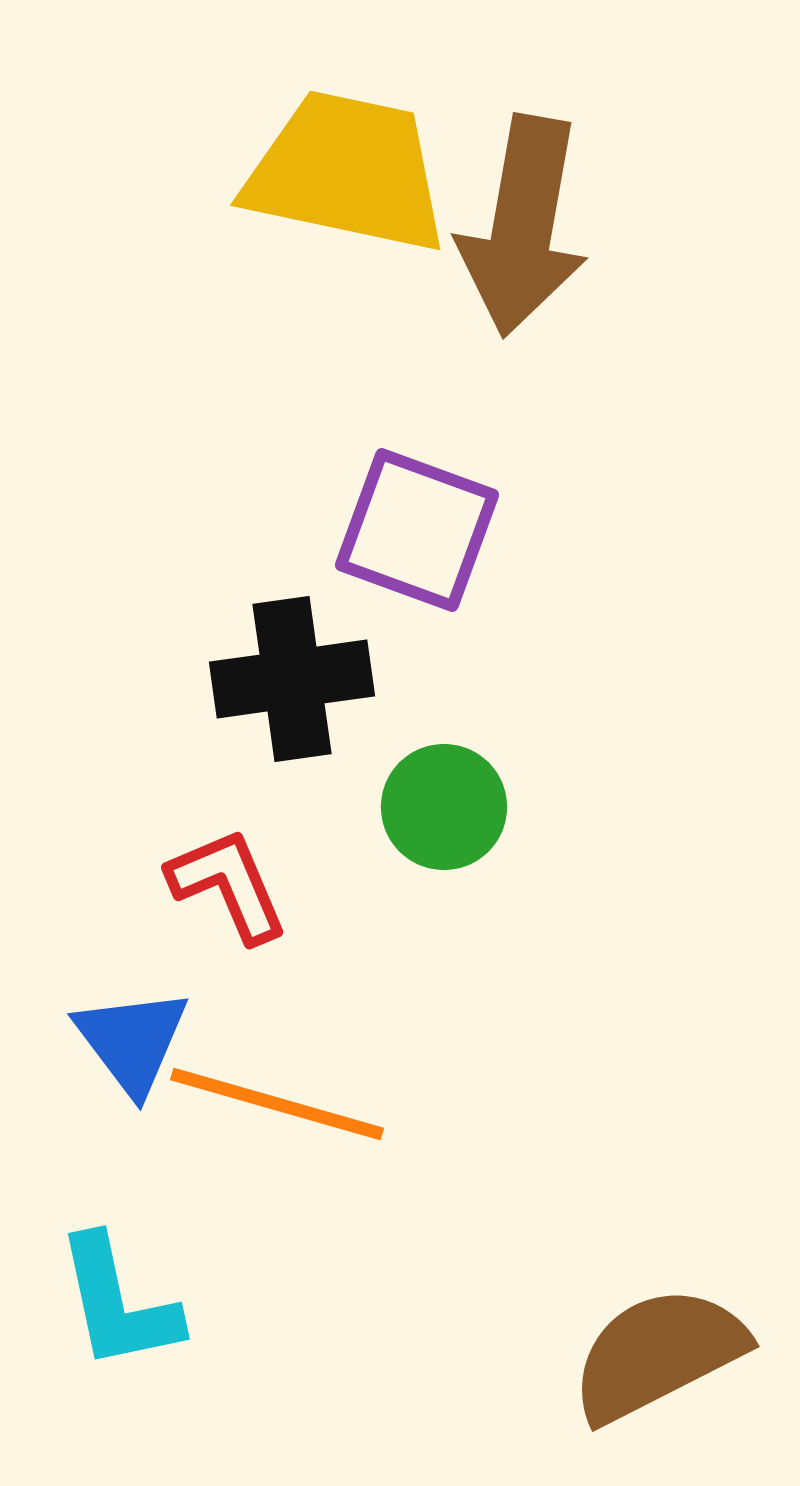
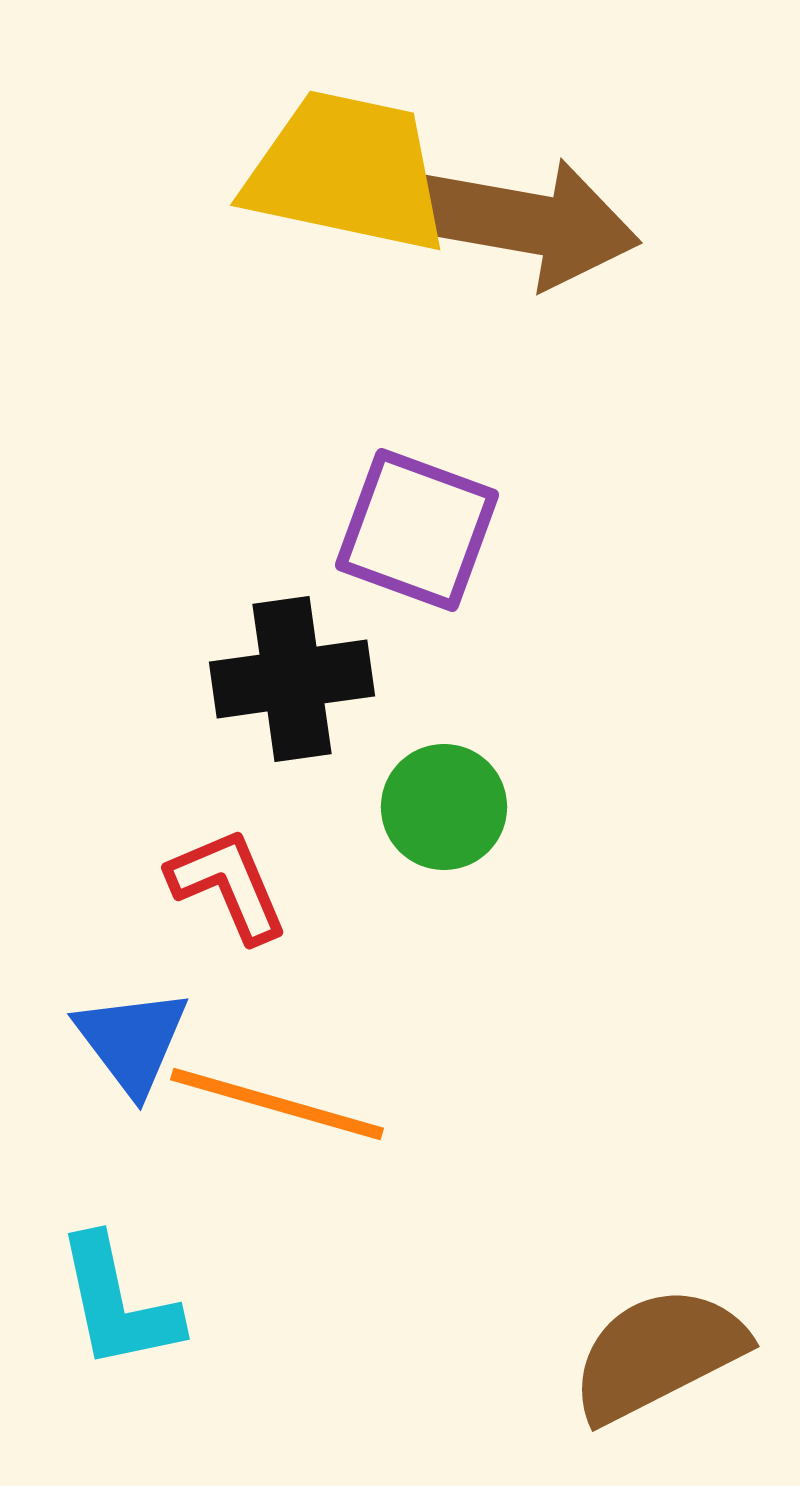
brown arrow: moved 6 px right, 3 px up; rotated 90 degrees counterclockwise
